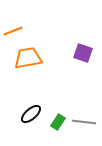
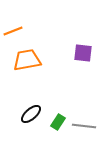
purple square: rotated 12 degrees counterclockwise
orange trapezoid: moved 1 px left, 2 px down
gray line: moved 4 px down
